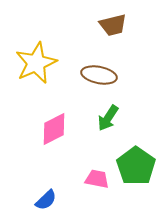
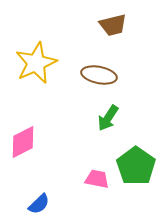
pink diamond: moved 31 px left, 13 px down
blue semicircle: moved 7 px left, 4 px down
